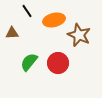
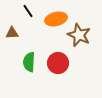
black line: moved 1 px right
orange ellipse: moved 2 px right, 1 px up
green semicircle: rotated 36 degrees counterclockwise
